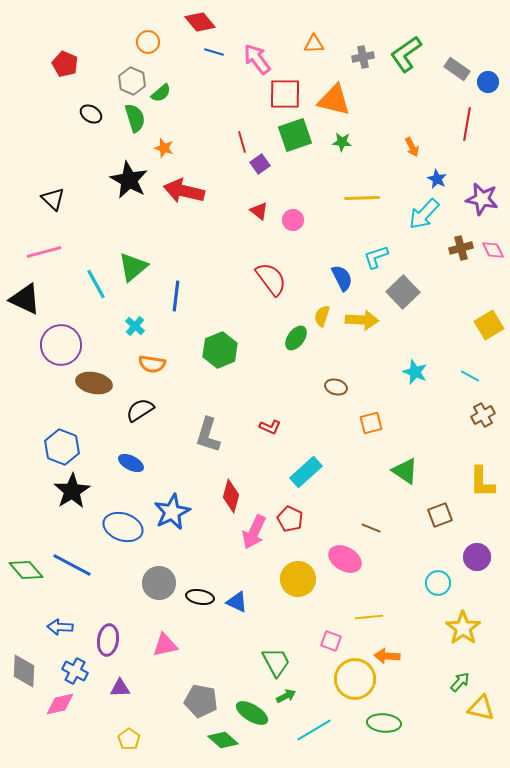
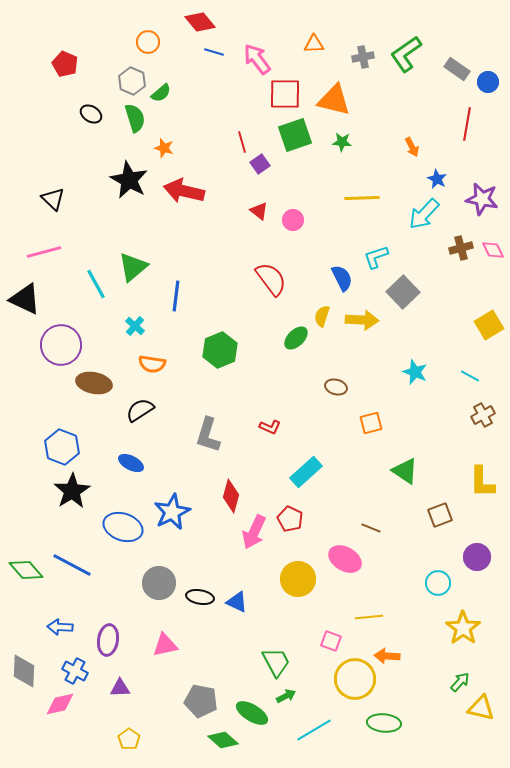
green ellipse at (296, 338): rotated 10 degrees clockwise
